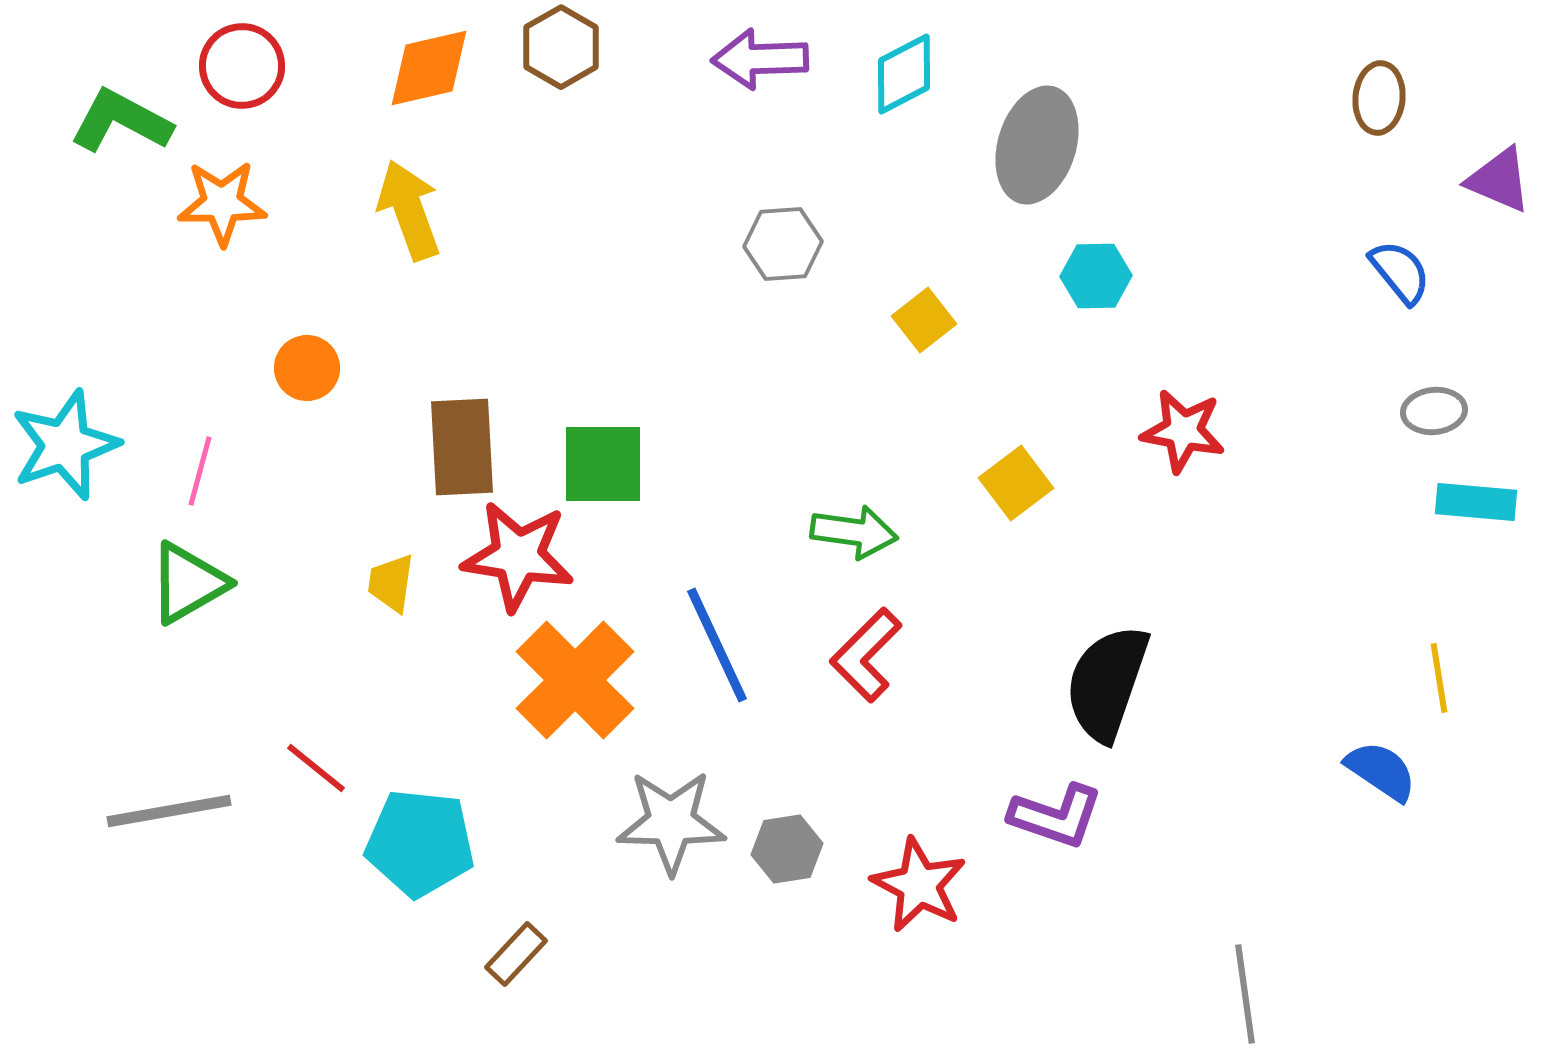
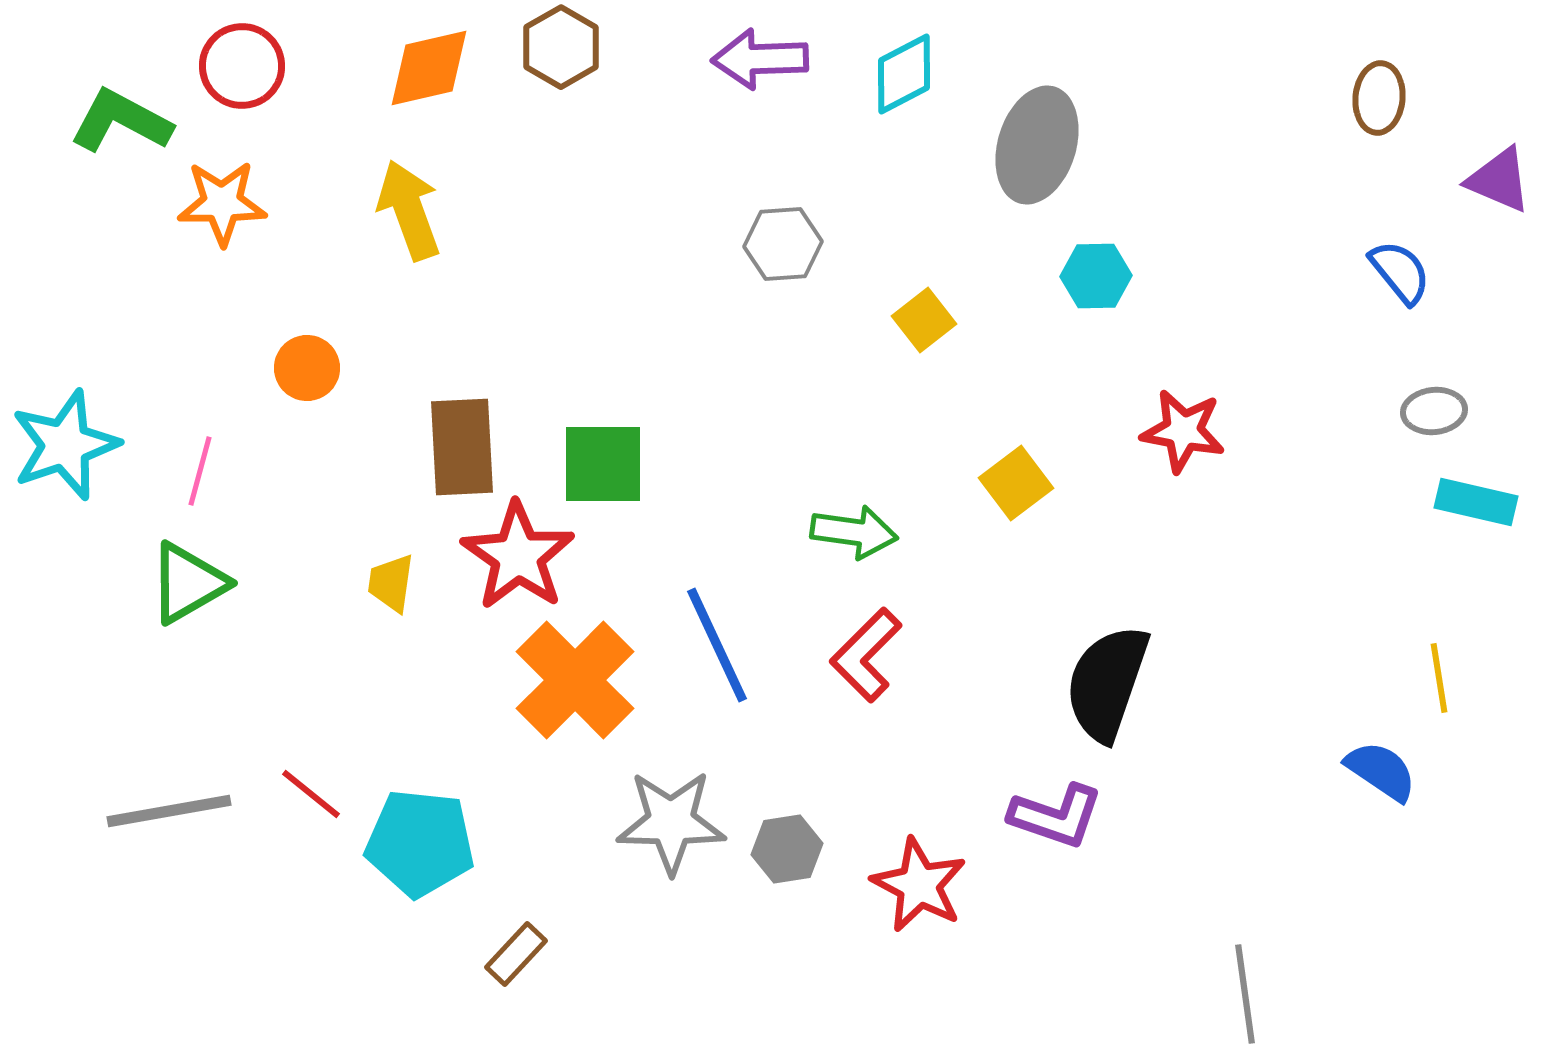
cyan rectangle at (1476, 502): rotated 8 degrees clockwise
red star at (518, 556): rotated 26 degrees clockwise
red line at (316, 768): moved 5 px left, 26 px down
